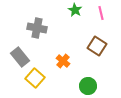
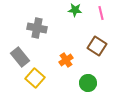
green star: rotated 24 degrees counterclockwise
orange cross: moved 3 px right, 1 px up; rotated 16 degrees clockwise
green circle: moved 3 px up
